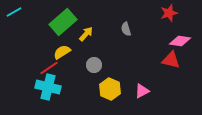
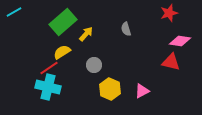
red triangle: moved 2 px down
